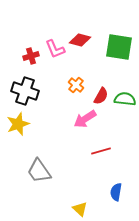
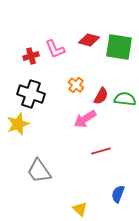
red diamond: moved 9 px right
black cross: moved 6 px right, 3 px down
blue semicircle: moved 2 px right, 2 px down; rotated 12 degrees clockwise
